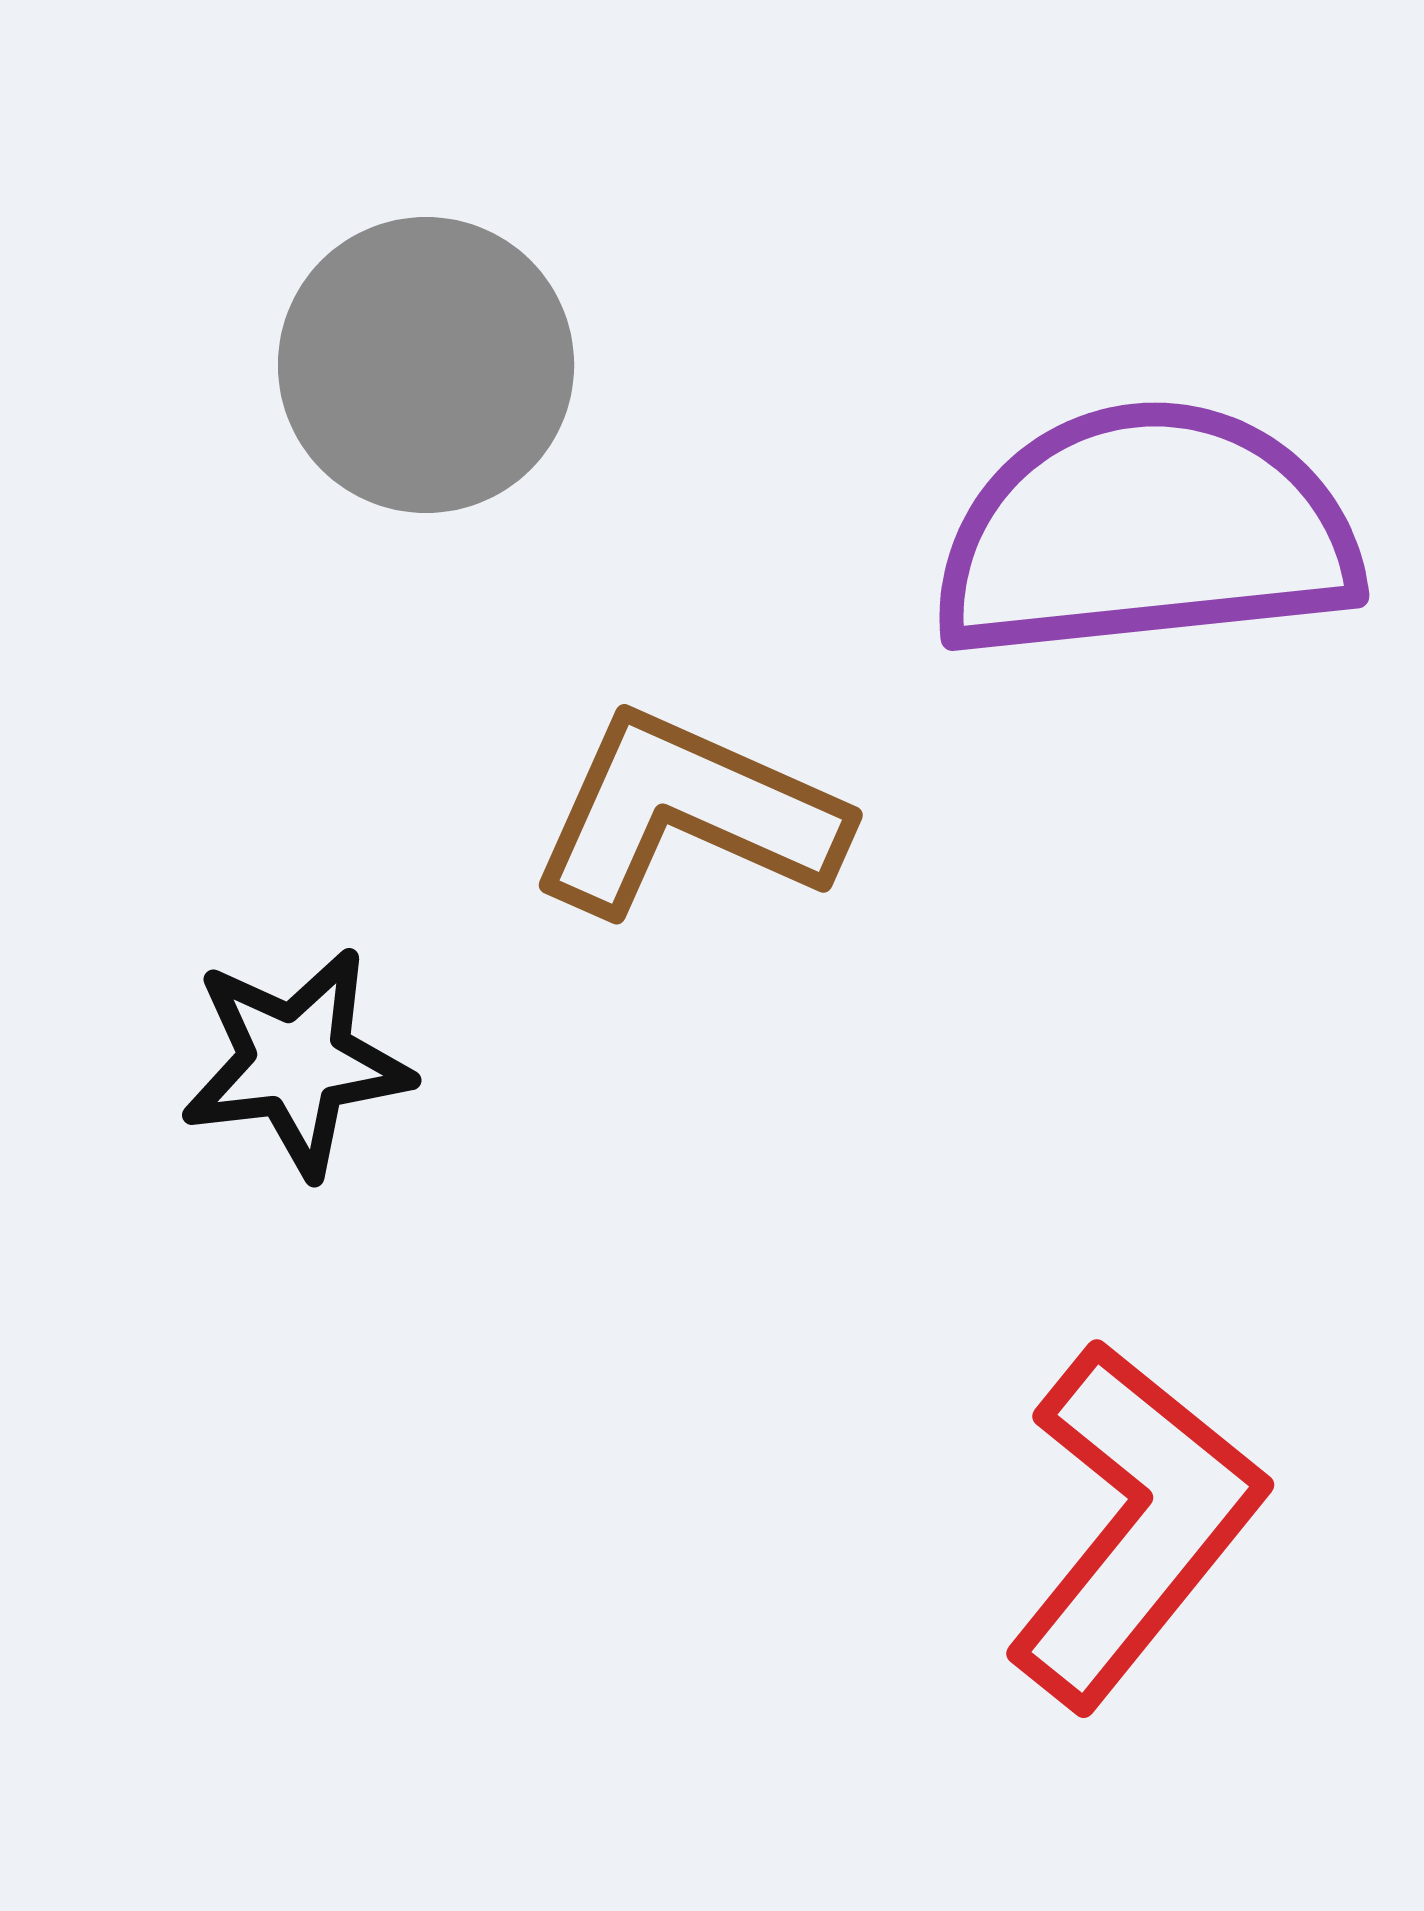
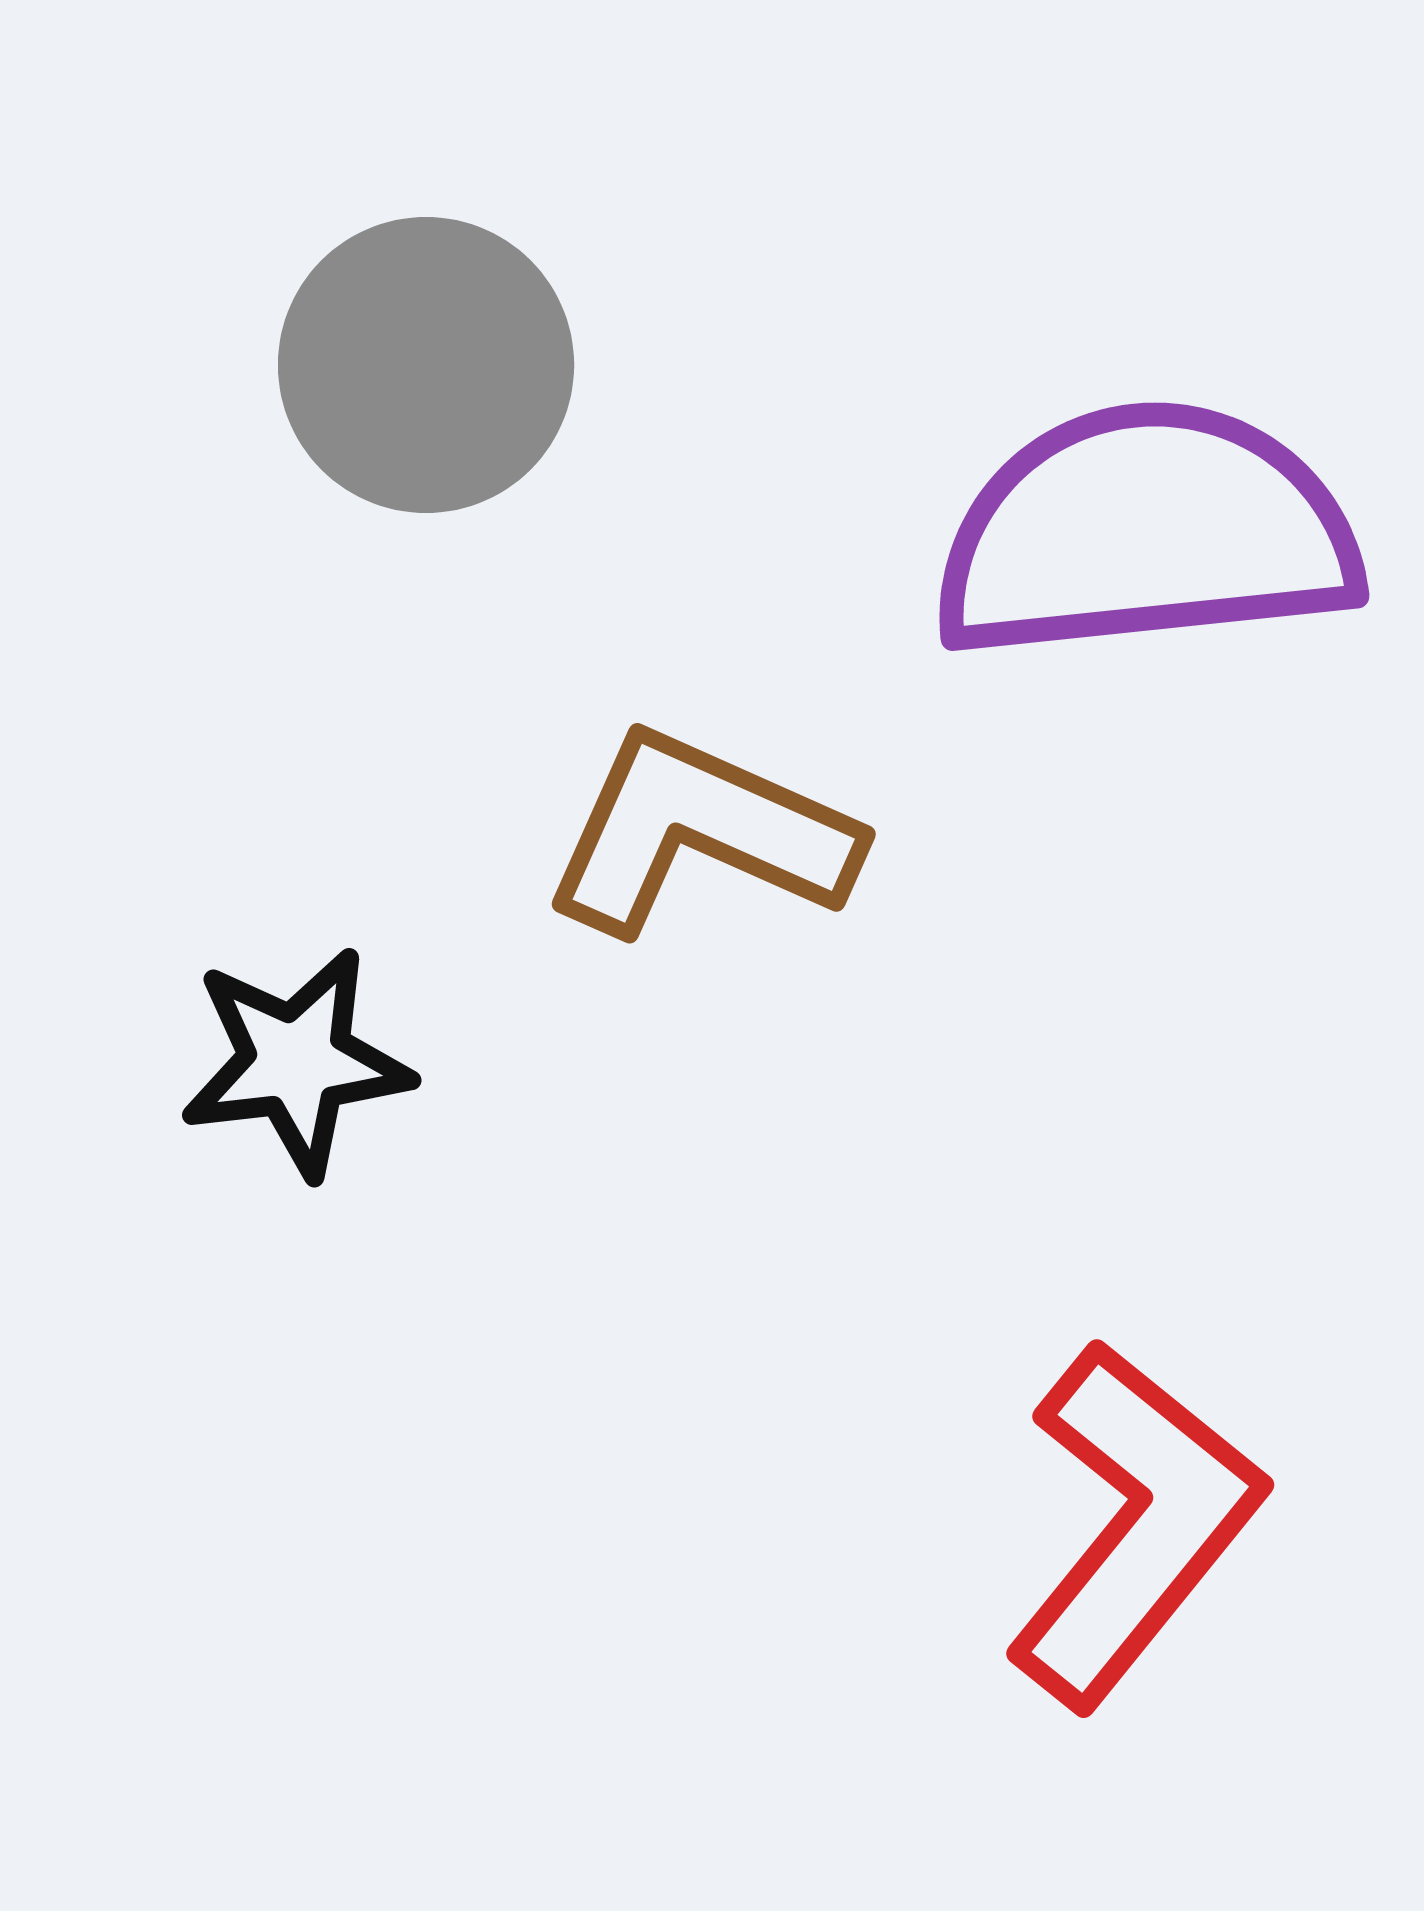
brown L-shape: moved 13 px right, 19 px down
